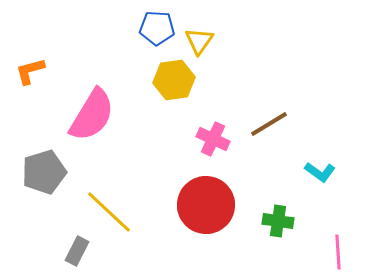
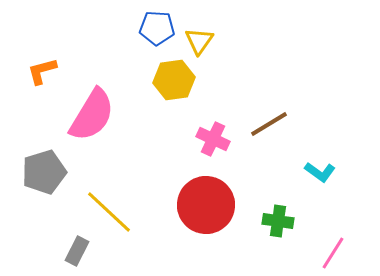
orange L-shape: moved 12 px right
pink line: moved 5 px left, 1 px down; rotated 36 degrees clockwise
